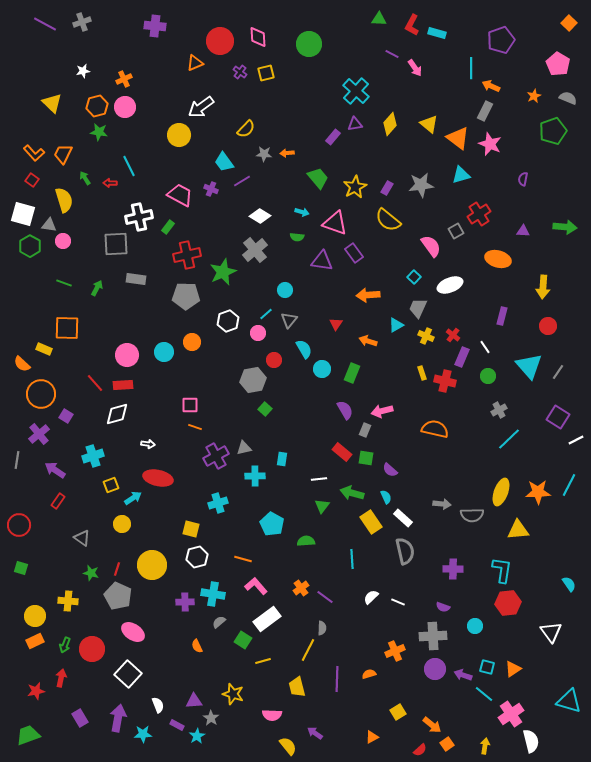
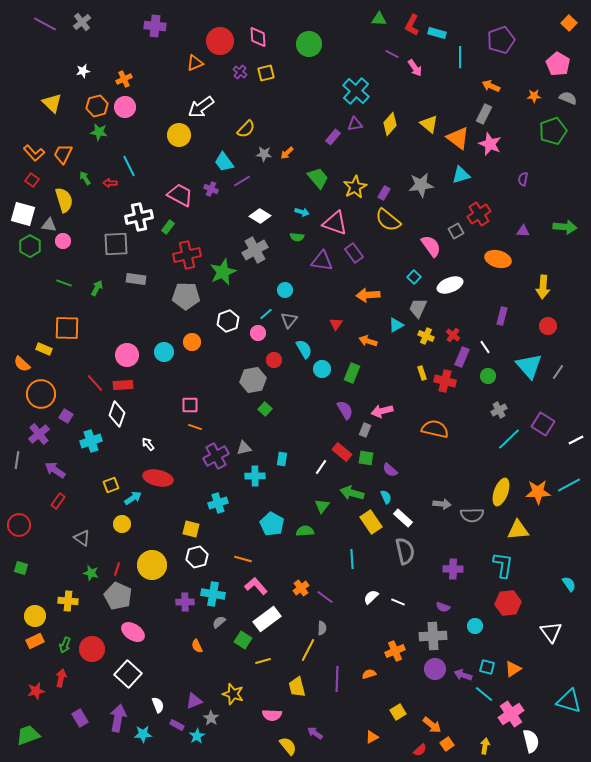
gray cross at (82, 22): rotated 18 degrees counterclockwise
cyan line at (471, 68): moved 11 px left, 11 px up
orange star at (534, 96): rotated 24 degrees clockwise
gray rectangle at (485, 111): moved 1 px left, 3 px down
orange arrow at (287, 153): rotated 40 degrees counterclockwise
purple rectangle at (387, 188): moved 3 px left, 5 px down
gray cross at (255, 250): rotated 10 degrees clockwise
white diamond at (117, 414): rotated 55 degrees counterclockwise
purple square at (558, 417): moved 15 px left, 7 px down
white arrow at (148, 444): rotated 136 degrees counterclockwise
cyan cross at (93, 456): moved 2 px left, 15 px up
white line at (319, 479): moved 2 px right, 12 px up; rotated 49 degrees counterclockwise
cyan line at (569, 485): rotated 35 degrees clockwise
green semicircle at (306, 541): moved 1 px left, 10 px up
cyan L-shape at (502, 570): moved 1 px right, 5 px up
purple triangle at (194, 701): rotated 18 degrees counterclockwise
